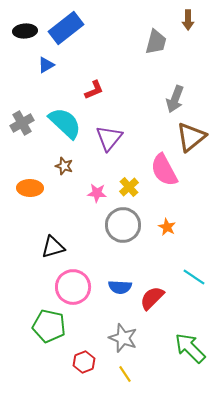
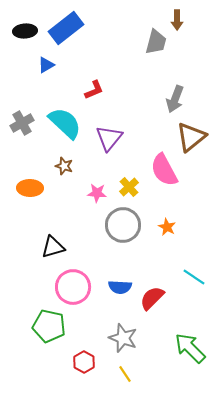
brown arrow: moved 11 px left
red hexagon: rotated 10 degrees counterclockwise
